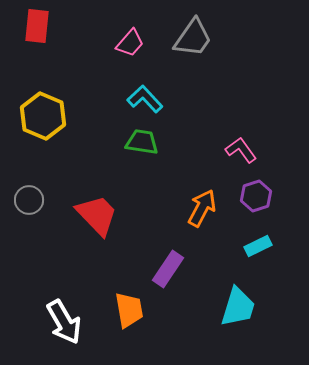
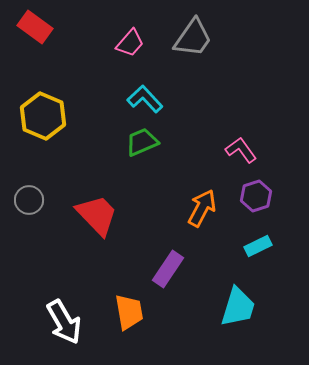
red rectangle: moved 2 px left, 1 px down; rotated 60 degrees counterclockwise
green trapezoid: rotated 32 degrees counterclockwise
orange trapezoid: moved 2 px down
